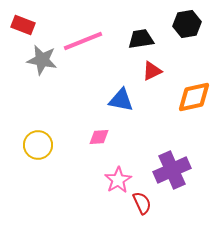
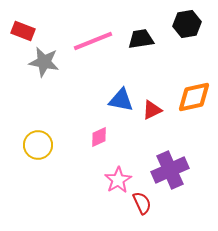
red rectangle: moved 6 px down
pink line: moved 10 px right
gray star: moved 2 px right, 2 px down
red triangle: moved 39 px down
pink diamond: rotated 20 degrees counterclockwise
purple cross: moved 2 px left
